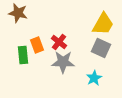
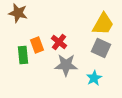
gray star: moved 3 px right, 3 px down
